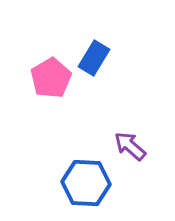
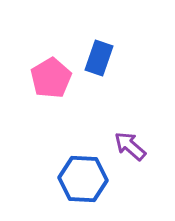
blue rectangle: moved 5 px right; rotated 12 degrees counterclockwise
blue hexagon: moved 3 px left, 4 px up
